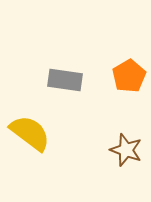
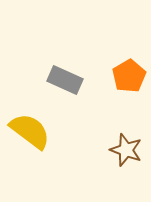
gray rectangle: rotated 16 degrees clockwise
yellow semicircle: moved 2 px up
